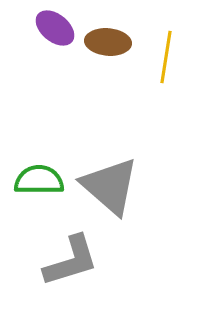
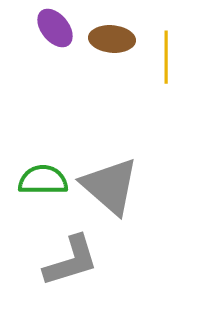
purple ellipse: rotated 12 degrees clockwise
brown ellipse: moved 4 px right, 3 px up
yellow line: rotated 9 degrees counterclockwise
green semicircle: moved 4 px right
